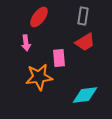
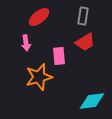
red ellipse: rotated 15 degrees clockwise
pink rectangle: moved 2 px up
orange star: rotated 8 degrees counterclockwise
cyan diamond: moved 7 px right, 6 px down
